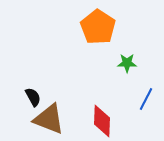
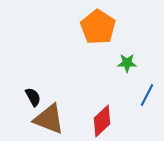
blue line: moved 1 px right, 4 px up
red diamond: rotated 44 degrees clockwise
